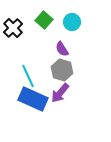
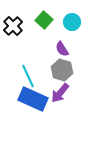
black cross: moved 2 px up
